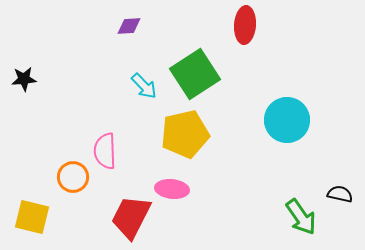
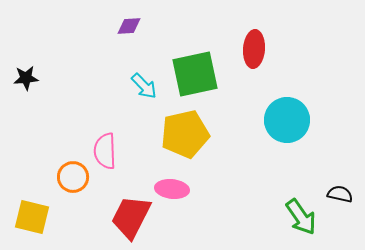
red ellipse: moved 9 px right, 24 px down
green square: rotated 21 degrees clockwise
black star: moved 2 px right, 1 px up
